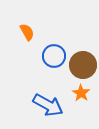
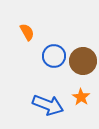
brown circle: moved 4 px up
orange star: moved 4 px down
blue arrow: rotated 8 degrees counterclockwise
